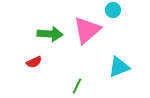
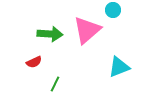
green line: moved 22 px left, 2 px up
